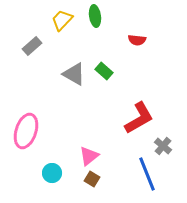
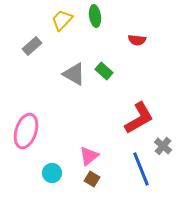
blue line: moved 6 px left, 5 px up
